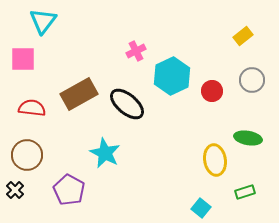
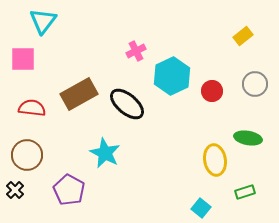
gray circle: moved 3 px right, 4 px down
